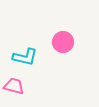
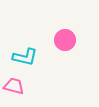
pink circle: moved 2 px right, 2 px up
